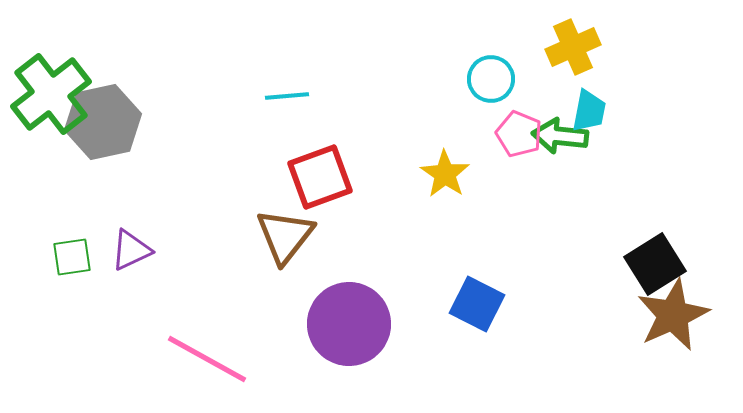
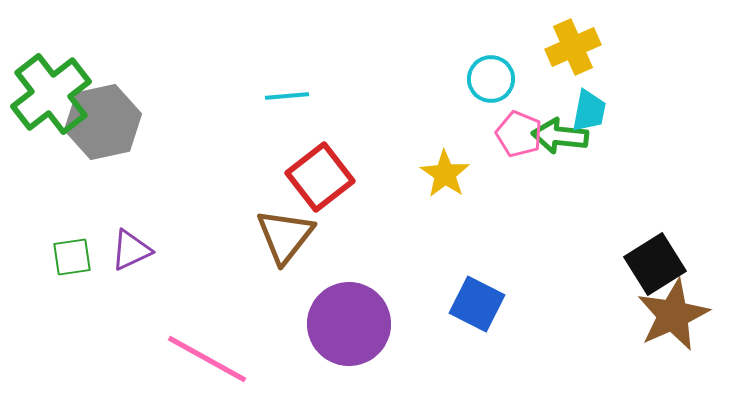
red square: rotated 18 degrees counterclockwise
